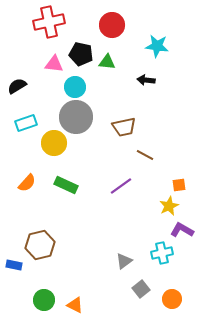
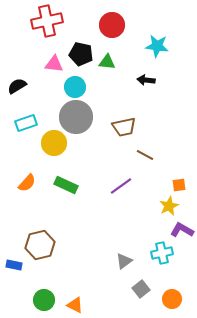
red cross: moved 2 px left, 1 px up
